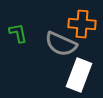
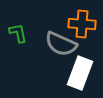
white rectangle: moved 1 px right, 2 px up
